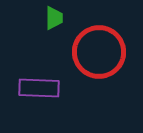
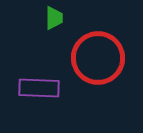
red circle: moved 1 px left, 6 px down
